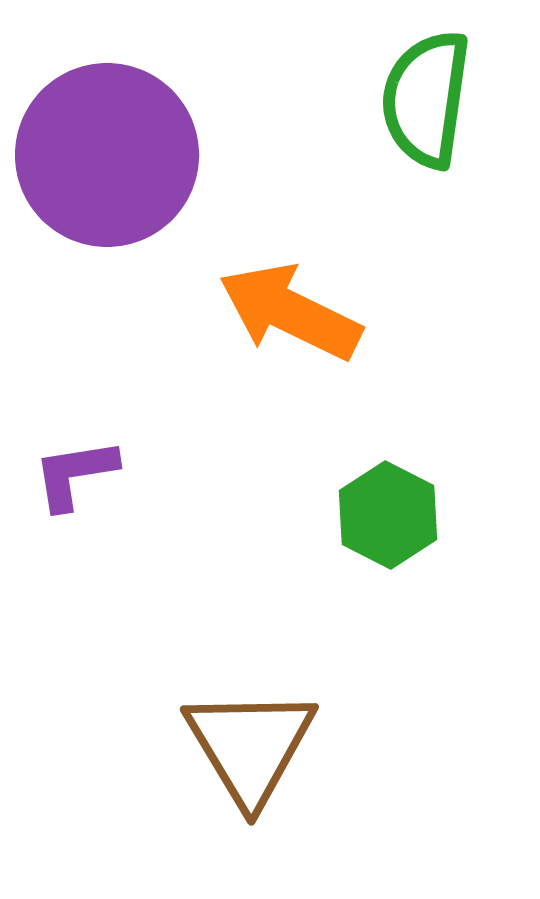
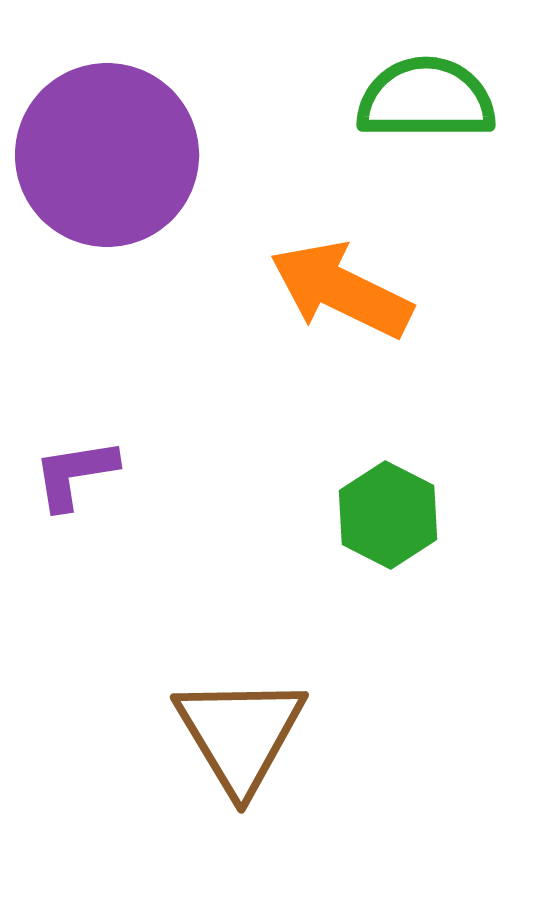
green semicircle: rotated 82 degrees clockwise
orange arrow: moved 51 px right, 22 px up
brown triangle: moved 10 px left, 12 px up
